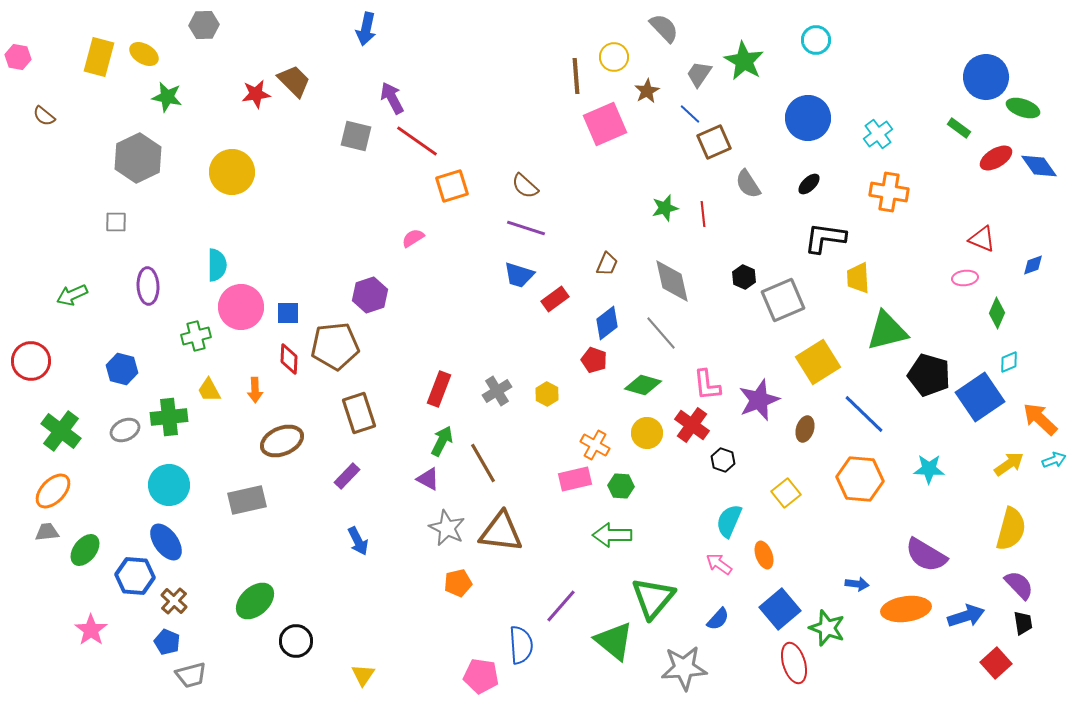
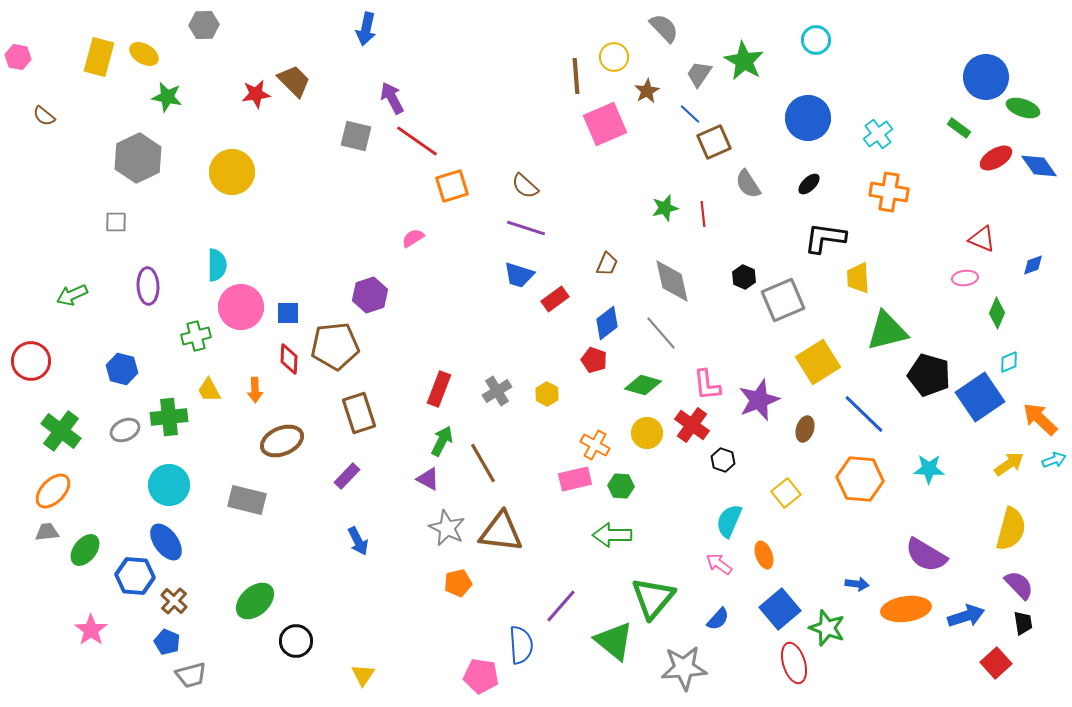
gray rectangle at (247, 500): rotated 27 degrees clockwise
